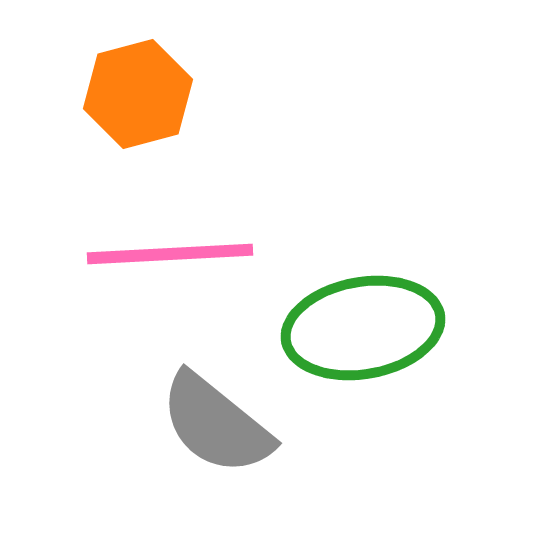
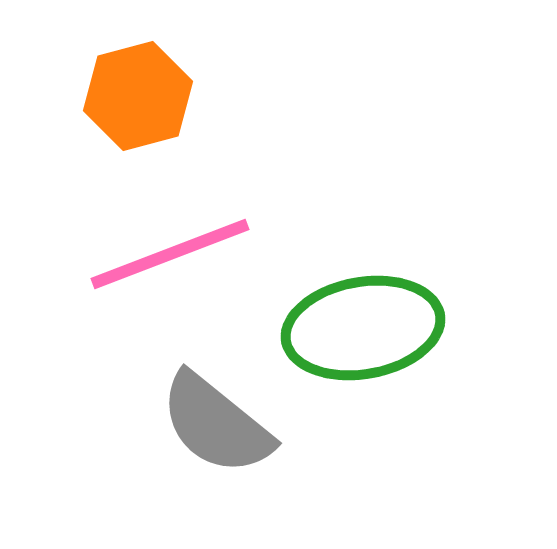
orange hexagon: moved 2 px down
pink line: rotated 18 degrees counterclockwise
